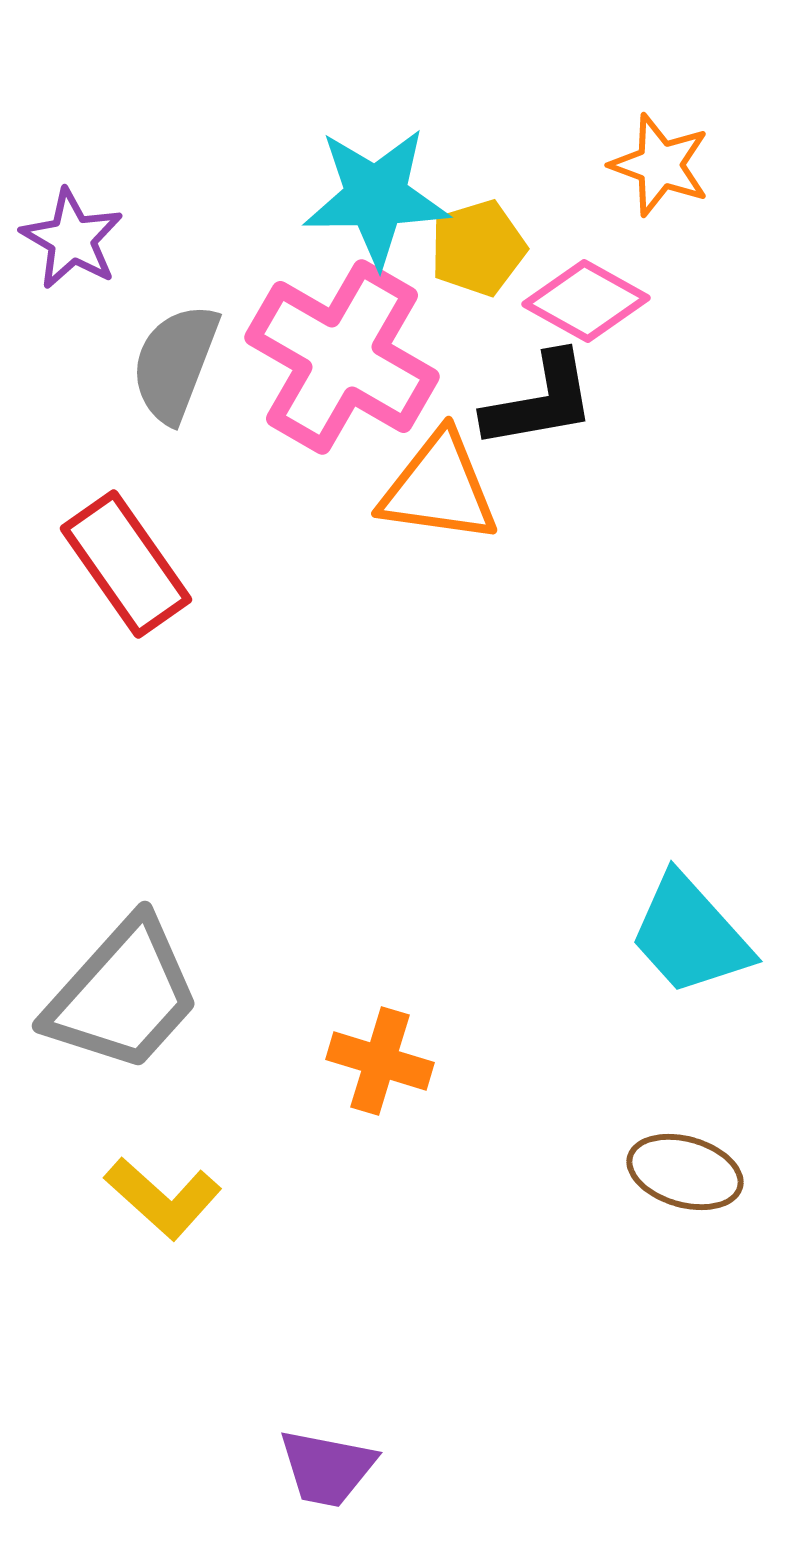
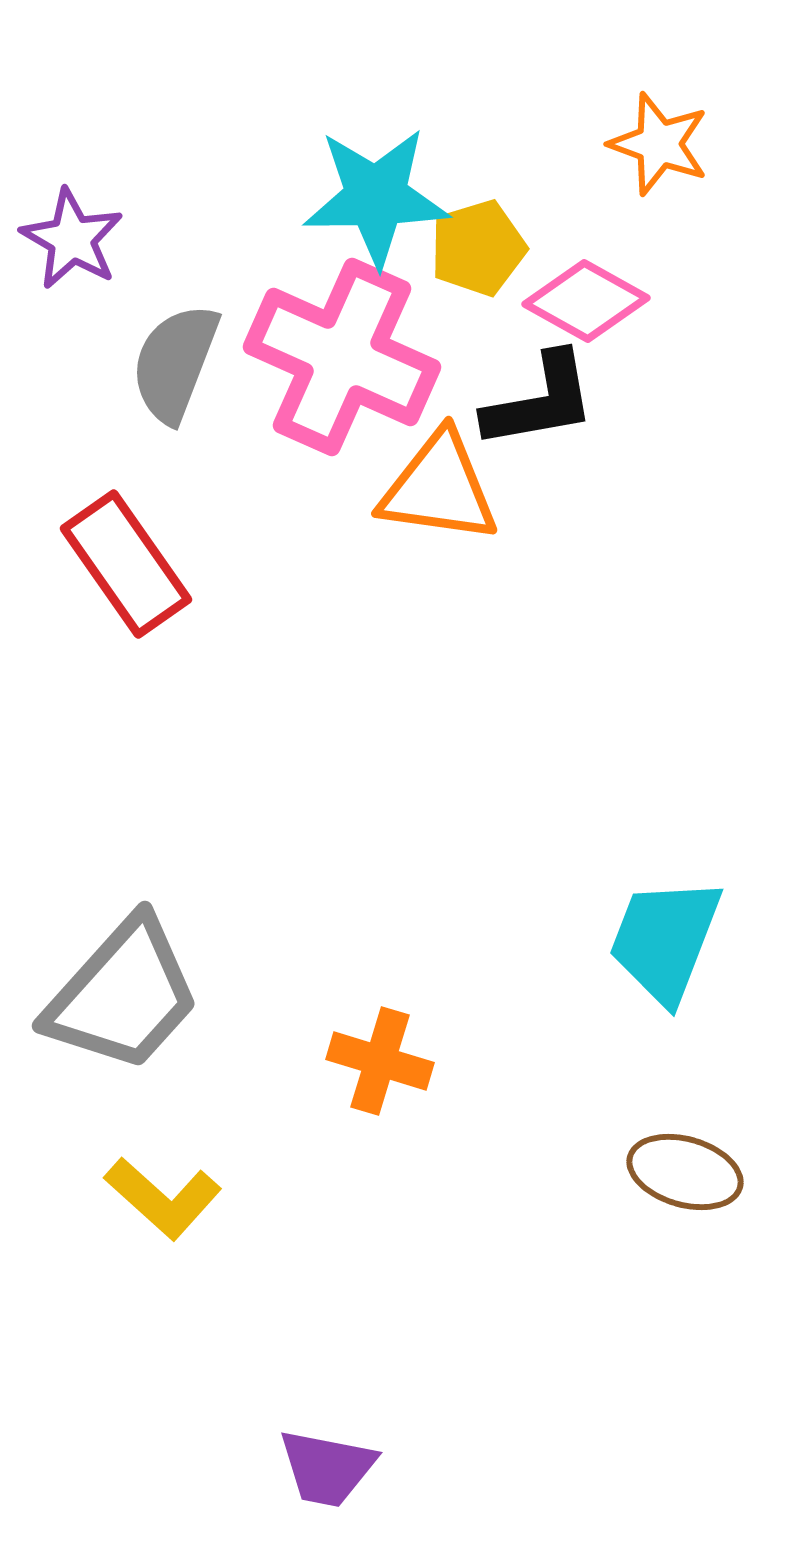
orange star: moved 1 px left, 21 px up
pink cross: rotated 6 degrees counterclockwise
cyan trapezoid: moved 25 px left, 5 px down; rotated 63 degrees clockwise
